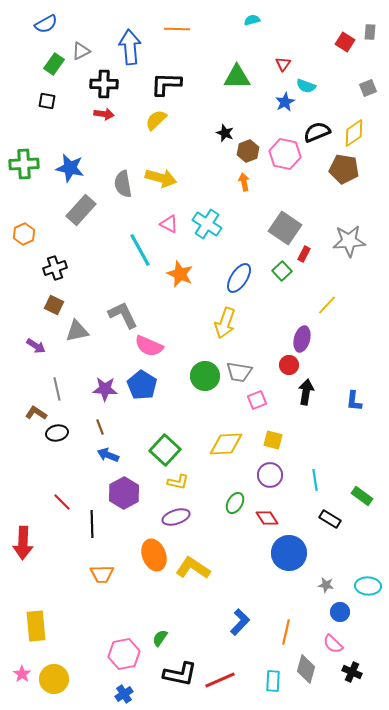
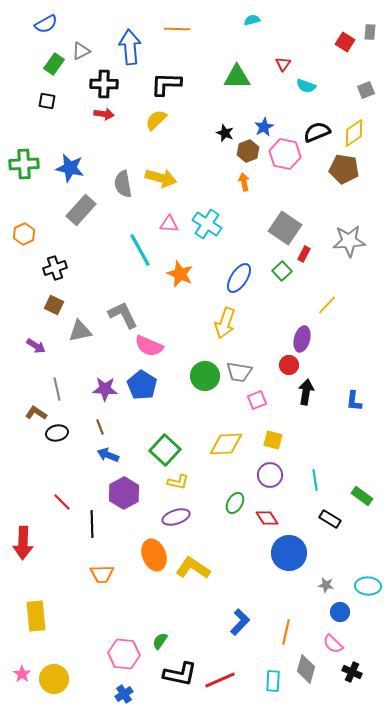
gray square at (368, 88): moved 2 px left, 2 px down
blue star at (285, 102): moved 21 px left, 25 px down
pink triangle at (169, 224): rotated 24 degrees counterclockwise
gray triangle at (77, 331): moved 3 px right
yellow rectangle at (36, 626): moved 10 px up
green semicircle at (160, 638): moved 3 px down
pink hexagon at (124, 654): rotated 16 degrees clockwise
